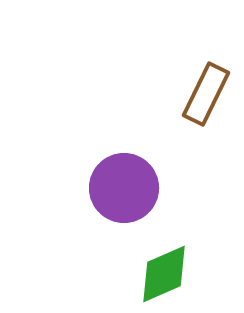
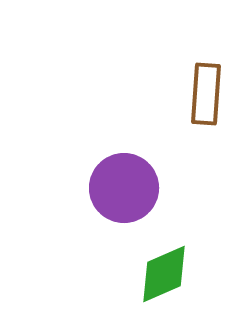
brown rectangle: rotated 22 degrees counterclockwise
